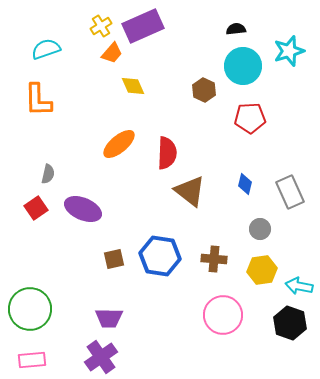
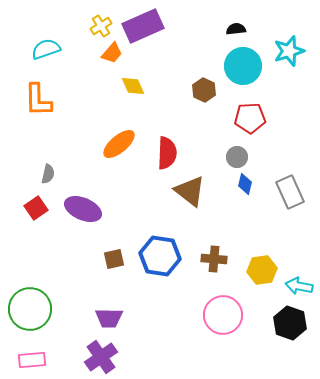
gray circle: moved 23 px left, 72 px up
